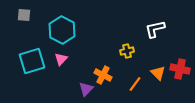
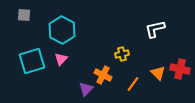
yellow cross: moved 5 px left, 3 px down
orange line: moved 2 px left
